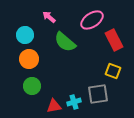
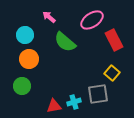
yellow square: moved 1 px left, 2 px down; rotated 21 degrees clockwise
green circle: moved 10 px left
